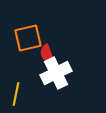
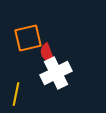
red semicircle: moved 1 px up
